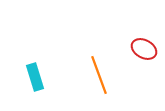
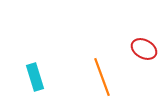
orange line: moved 3 px right, 2 px down
